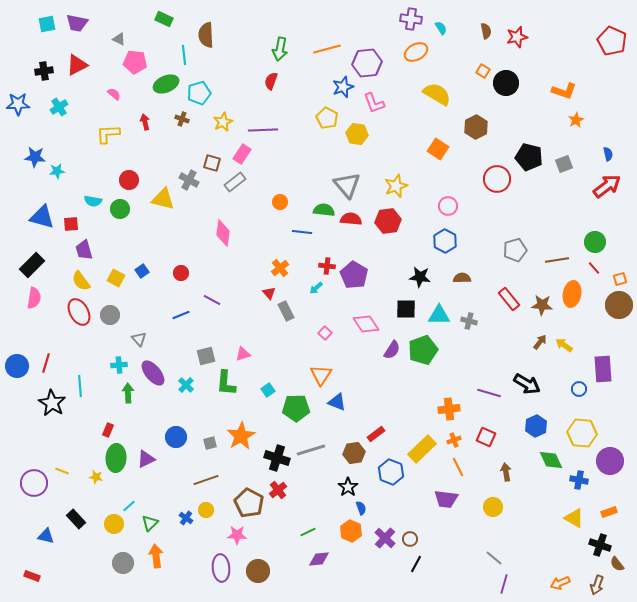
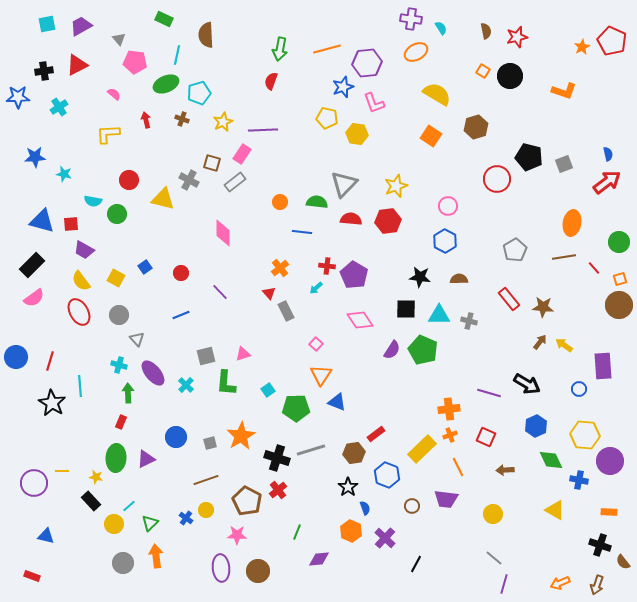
purple trapezoid at (77, 23): moved 4 px right, 3 px down; rotated 140 degrees clockwise
gray triangle at (119, 39): rotated 24 degrees clockwise
cyan line at (184, 55): moved 7 px left; rotated 18 degrees clockwise
black circle at (506, 83): moved 4 px right, 7 px up
blue star at (18, 104): moved 7 px up
yellow pentagon at (327, 118): rotated 15 degrees counterclockwise
orange star at (576, 120): moved 6 px right, 73 px up
red arrow at (145, 122): moved 1 px right, 2 px up
brown hexagon at (476, 127): rotated 10 degrees clockwise
orange square at (438, 149): moved 7 px left, 13 px up
blue star at (35, 157): rotated 10 degrees counterclockwise
cyan star at (57, 171): moved 7 px right, 3 px down; rotated 21 degrees clockwise
gray triangle at (347, 185): moved 3 px left, 1 px up; rotated 24 degrees clockwise
red arrow at (607, 186): moved 4 px up
green circle at (120, 209): moved 3 px left, 5 px down
green semicircle at (324, 210): moved 7 px left, 8 px up
blue triangle at (42, 217): moved 4 px down
pink diamond at (223, 233): rotated 8 degrees counterclockwise
green circle at (595, 242): moved 24 px right
purple trapezoid at (84, 250): rotated 45 degrees counterclockwise
gray pentagon at (515, 250): rotated 15 degrees counterclockwise
brown line at (557, 260): moved 7 px right, 3 px up
blue square at (142, 271): moved 3 px right, 4 px up
brown semicircle at (462, 278): moved 3 px left, 1 px down
orange ellipse at (572, 294): moved 71 px up
pink semicircle at (34, 298): rotated 45 degrees clockwise
purple line at (212, 300): moved 8 px right, 8 px up; rotated 18 degrees clockwise
brown star at (542, 305): moved 1 px right, 2 px down
gray circle at (110, 315): moved 9 px right
pink diamond at (366, 324): moved 6 px left, 4 px up
pink square at (325, 333): moved 9 px left, 11 px down
gray triangle at (139, 339): moved 2 px left
green pentagon at (423, 350): rotated 28 degrees counterclockwise
red line at (46, 363): moved 4 px right, 2 px up
cyan cross at (119, 365): rotated 21 degrees clockwise
blue circle at (17, 366): moved 1 px left, 9 px up
purple rectangle at (603, 369): moved 3 px up
red rectangle at (108, 430): moved 13 px right, 8 px up
yellow hexagon at (582, 433): moved 3 px right, 2 px down
orange cross at (454, 440): moved 4 px left, 5 px up
yellow line at (62, 471): rotated 24 degrees counterclockwise
blue hexagon at (391, 472): moved 4 px left, 3 px down
brown arrow at (506, 472): moved 1 px left, 2 px up; rotated 84 degrees counterclockwise
brown pentagon at (249, 503): moved 2 px left, 2 px up
yellow circle at (493, 507): moved 7 px down
blue semicircle at (361, 508): moved 4 px right
orange rectangle at (609, 512): rotated 21 degrees clockwise
yellow triangle at (574, 518): moved 19 px left, 8 px up
black rectangle at (76, 519): moved 15 px right, 18 px up
green line at (308, 532): moved 11 px left; rotated 42 degrees counterclockwise
brown circle at (410, 539): moved 2 px right, 33 px up
brown semicircle at (617, 564): moved 6 px right, 2 px up
